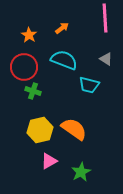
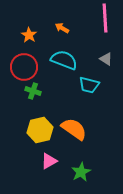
orange arrow: rotated 112 degrees counterclockwise
